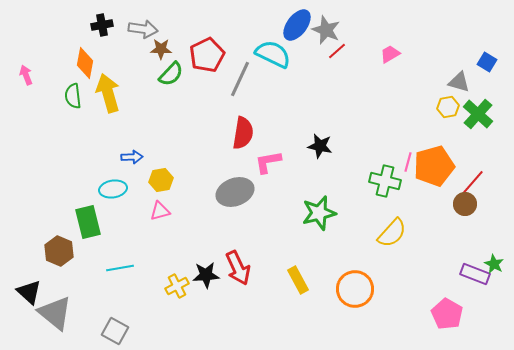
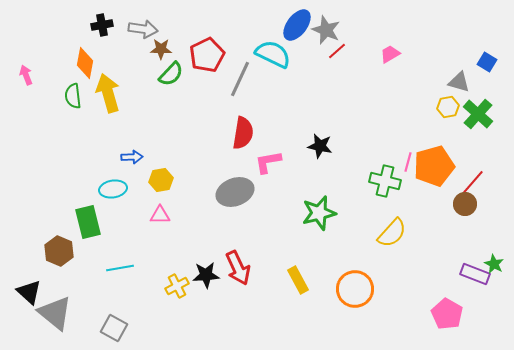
pink triangle at (160, 211): moved 4 px down; rotated 15 degrees clockwise
gray square at (115, 331): moved 1 px left, 3 px up
